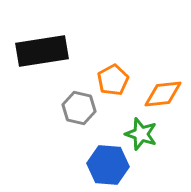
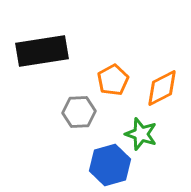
orange diamond: moved 1 px left, 6 px up; rotated 21 degrees counterclockwise
gray hexagon: moved 4 px down; rotated 16 degrees counterclockwise
blue hexagon: moved 2 px right; rotated 21 degrees counterclockwise
